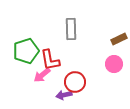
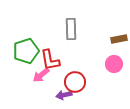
brown rectangle: rotated 14 degrees clockwise
pink arrow: moved 1 px left
